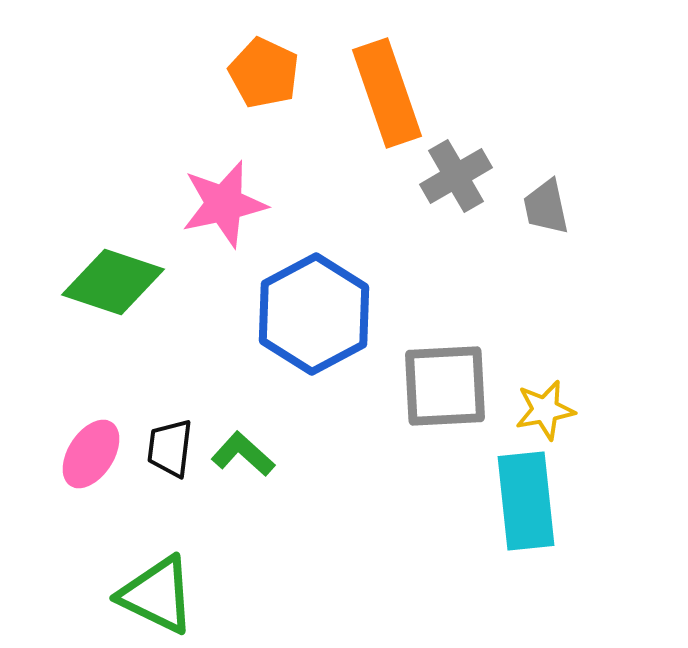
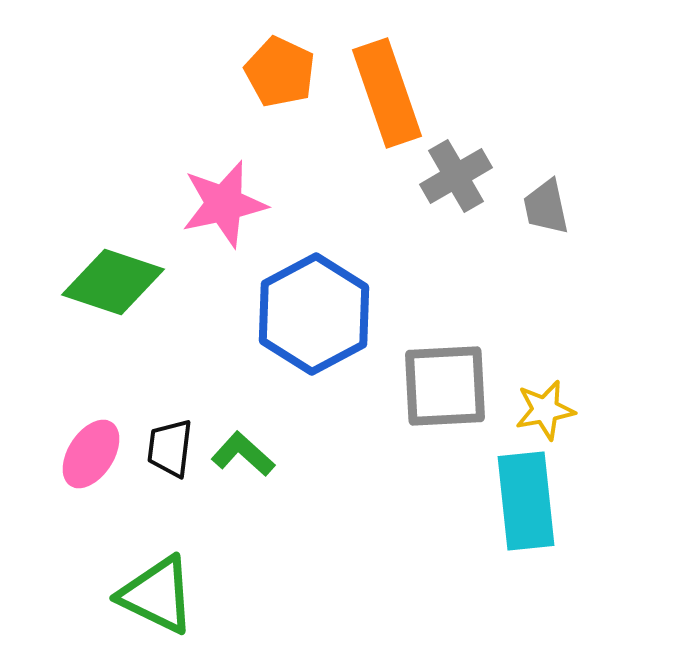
orange pentagon: moved 16 px right, 1 px up
